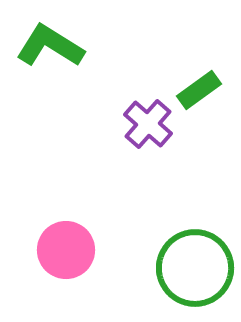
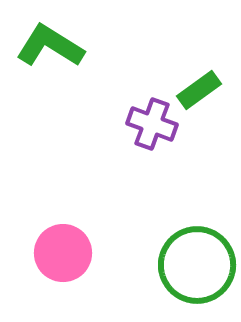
purple cross: moved 4 px right; rotated 21 degrees counterclockwise
pink circle: moved 3 px left, 3 px down
green circle: moved 2 px right, 3 px up
